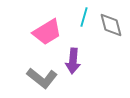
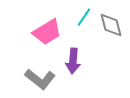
cyan line: rotated 18 degrees clockwise
gray L-shape: moved 2 px left, 1 px down
